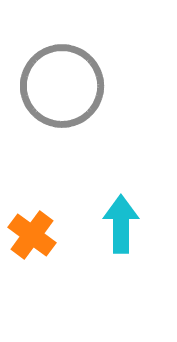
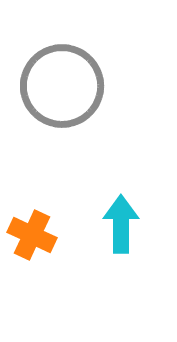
orange cross: rotated 12 degrees counterclockwise
